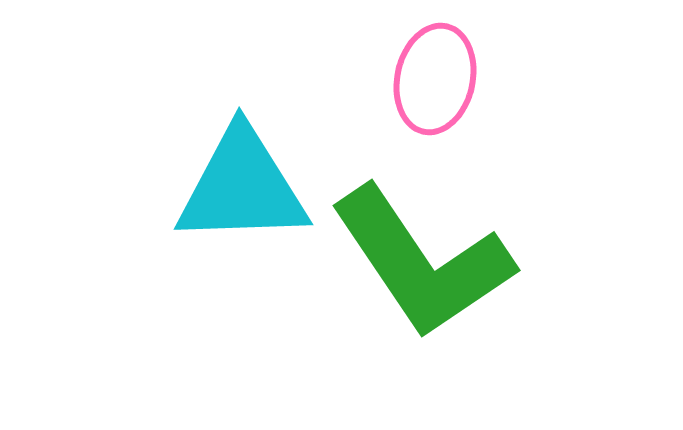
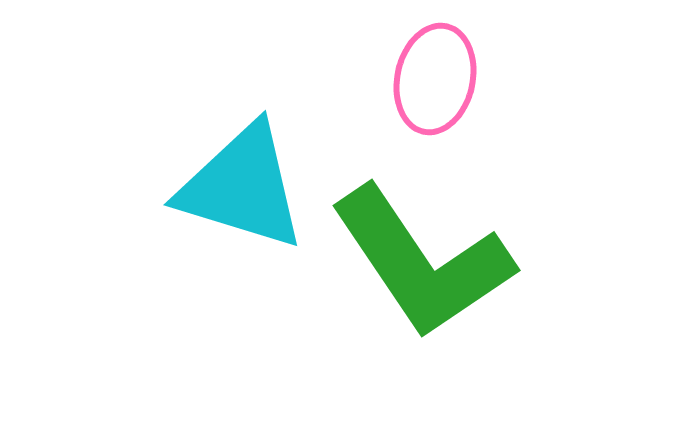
cyan triangle: rotated 19 degrees clockwise
